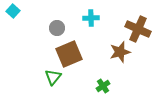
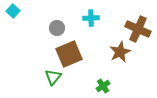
brown star: rotated 10 degrees counterclockwise
